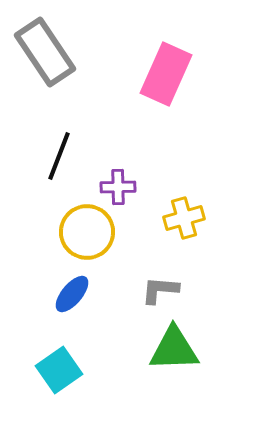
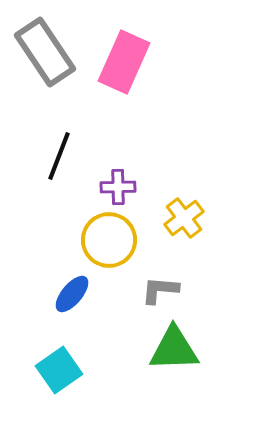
pink rectangle: moved 42 px left, 12 px up
yellow cross: rotated 21 degrees counterclockwise
yellow circle: moved 22 px right, 8 px down
